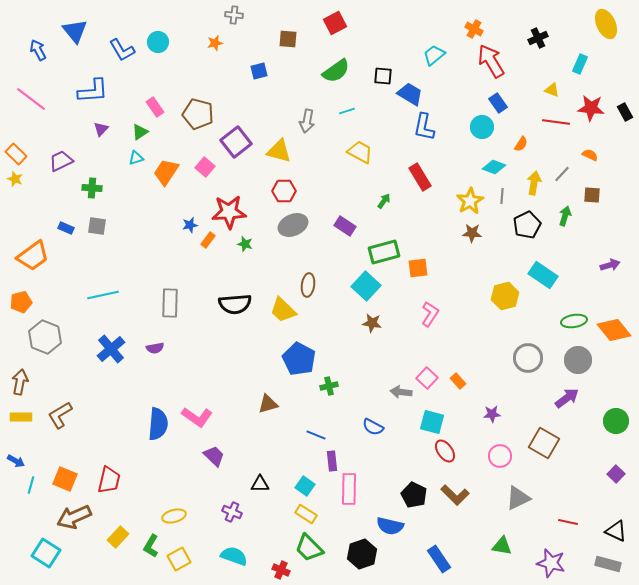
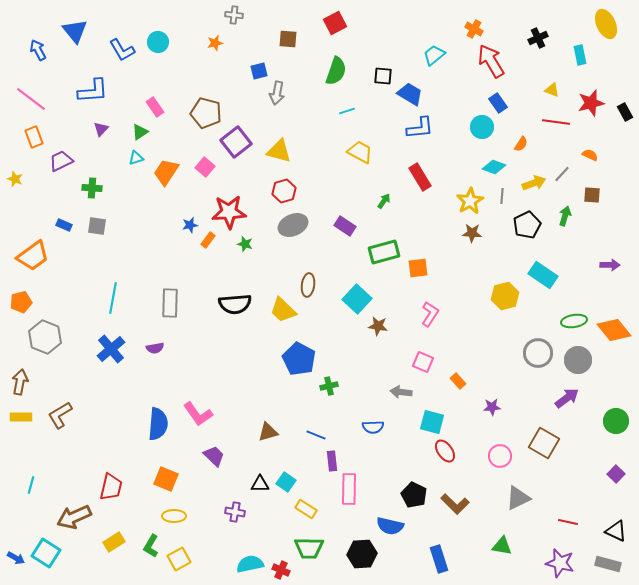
cyan rectangle at (580, 64): moved 9 px up; rotated 36 degrees counterclockwise
green semicircle at (336, 71): rotated 36 degrees counterclockwise
red star at (591, 108): moved 5 px up; rotated 20 degrees counterclockwise
brown pentagon at (198, 114): moved 8 px right, 1 px up
gray arrow at (307, 121): moved 30 px left, 28 px up
blue L-shape at (424, 127): moved 4 px left, 1 px down; rotated 108 degrees counterclockwise
orange rectangle at (16, 154): moved 18 px right, 17 px up; rotated 25 degrees clockwise
yellow arrow at (534, 183): rotated 60 degrees clockwise
red hexagon at (284, 191): rotated 15 degrees counterclockwise
blue rectangle at (66, 228): moved 2 px left, 3 px up
purple arrow at (610, 265): rotated 18 degrees clockwise
cyan square at (366, 286): moved 9 px left, 13 px down
cyan line at (103, 295): moved 10 px right, 3 px down; rotated 68 degrees counterclockwise
brown star at (372, 323): moved 6 px right, 3 px down
gray circle at (528, 358): moved 10 px right, 5 px up
pink square at (427, 378): moved 4 px left, 16 px up; rotated 20 degrees counterclockwise
brown triangle at (268, 404): moved 28 px down
purple star at (492, 414): moved 7 px up
pink L-shape at (197, 417): moved 1 px right, 3 px up; rotated 20 degrees clockwise
blue semicircle at (373, 427): rotated 30 degrees counterclockwise
blue arrow at (16, 461): moved 97 px down
orange square at (65, 479): moved 101 px right
red trapezoid at (109, 480): moved 2 px right, 7 px down
cyan square at (305, 486): moved 19 px left, 4 px up
brown L-shape at (455, 495): moved 9 px down
purple cross at (232, 512): moved 3 px right; rotated 12 degrees counterclockwise
yellow rectangle at (306, 514): moved 5 px up
yellow ellipse at (174, 516): rotated 15 degrees clockwise
yellow rectangle at (118, 537): moved 4 px left, 5 px down; rotated 15 degrees clockwise
green trapezoid at (309, 548): rotated 44 degrees counterclockwise
black hexagon at (362, 554): rotated 16 degrees clockwise
cyan semicircle at (234, 556): moved 16 px right, 8 px down; rotated 32 degrees counterclockwise
blue rectangle at (439, 559): rotated 16 degrees clockwise
purple star at (551, 563): moved 9 px right
